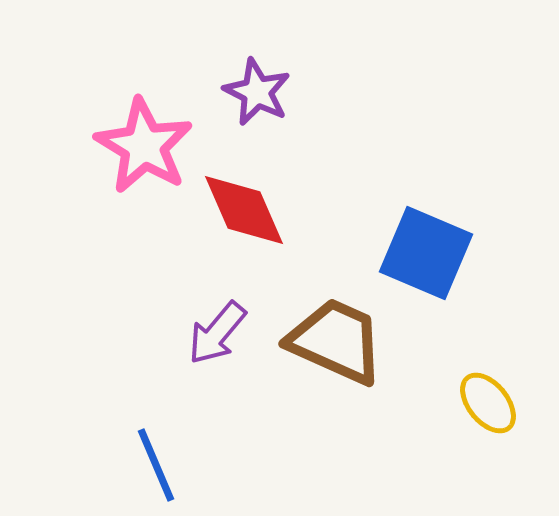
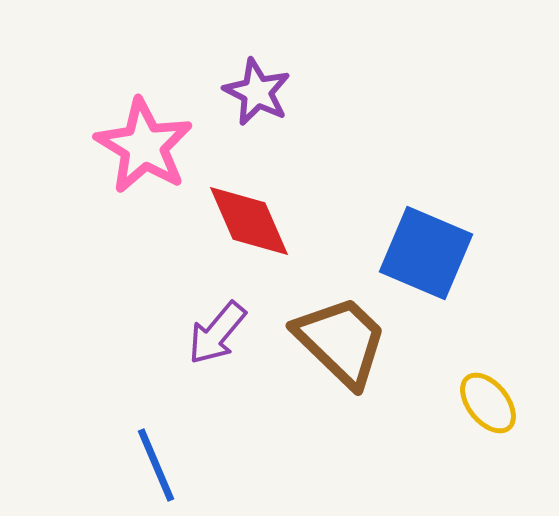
red diamond: moved 5 px right, 11 px down
brown trapezoid: moved 5 px right; rotated 20 degrees clockwise
